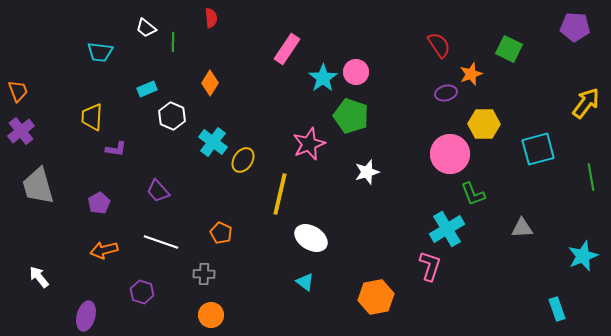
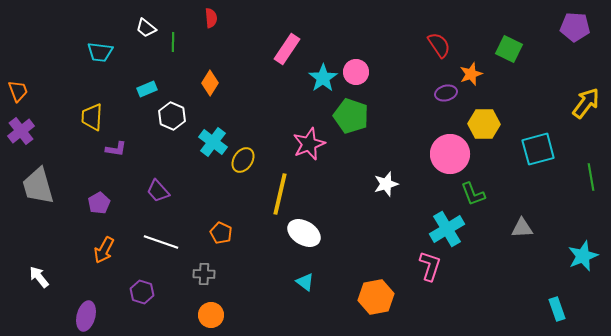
white star at (367, 172): moved 19 px right, 12 px down
white ellipse at (311, 238): moved 7 px left, 5 px up
orange arrow at (104, 250): rotated 48 degrees counterclockwise
